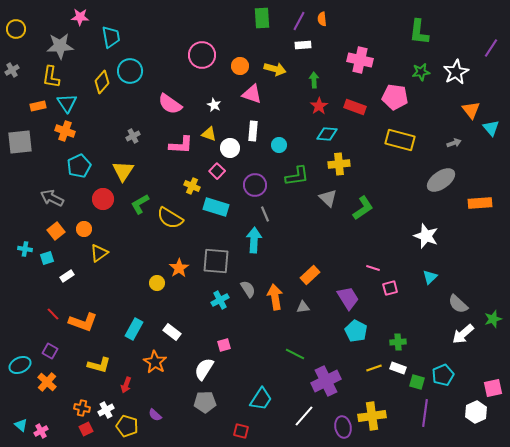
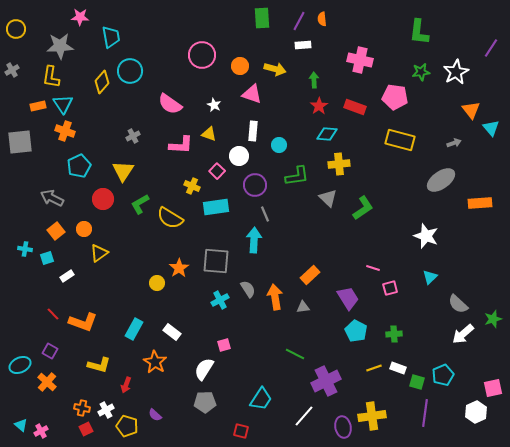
cyan triangle at (67, 103): moved 4 px left, 1 px down
white circle at (230, 148): moved 9 px right, 8 px down
cyan rectangle at (216, 207): rotated 25 degrees counterclockwise
green cross at (398, 342): moved 4 px left, 8 px up
